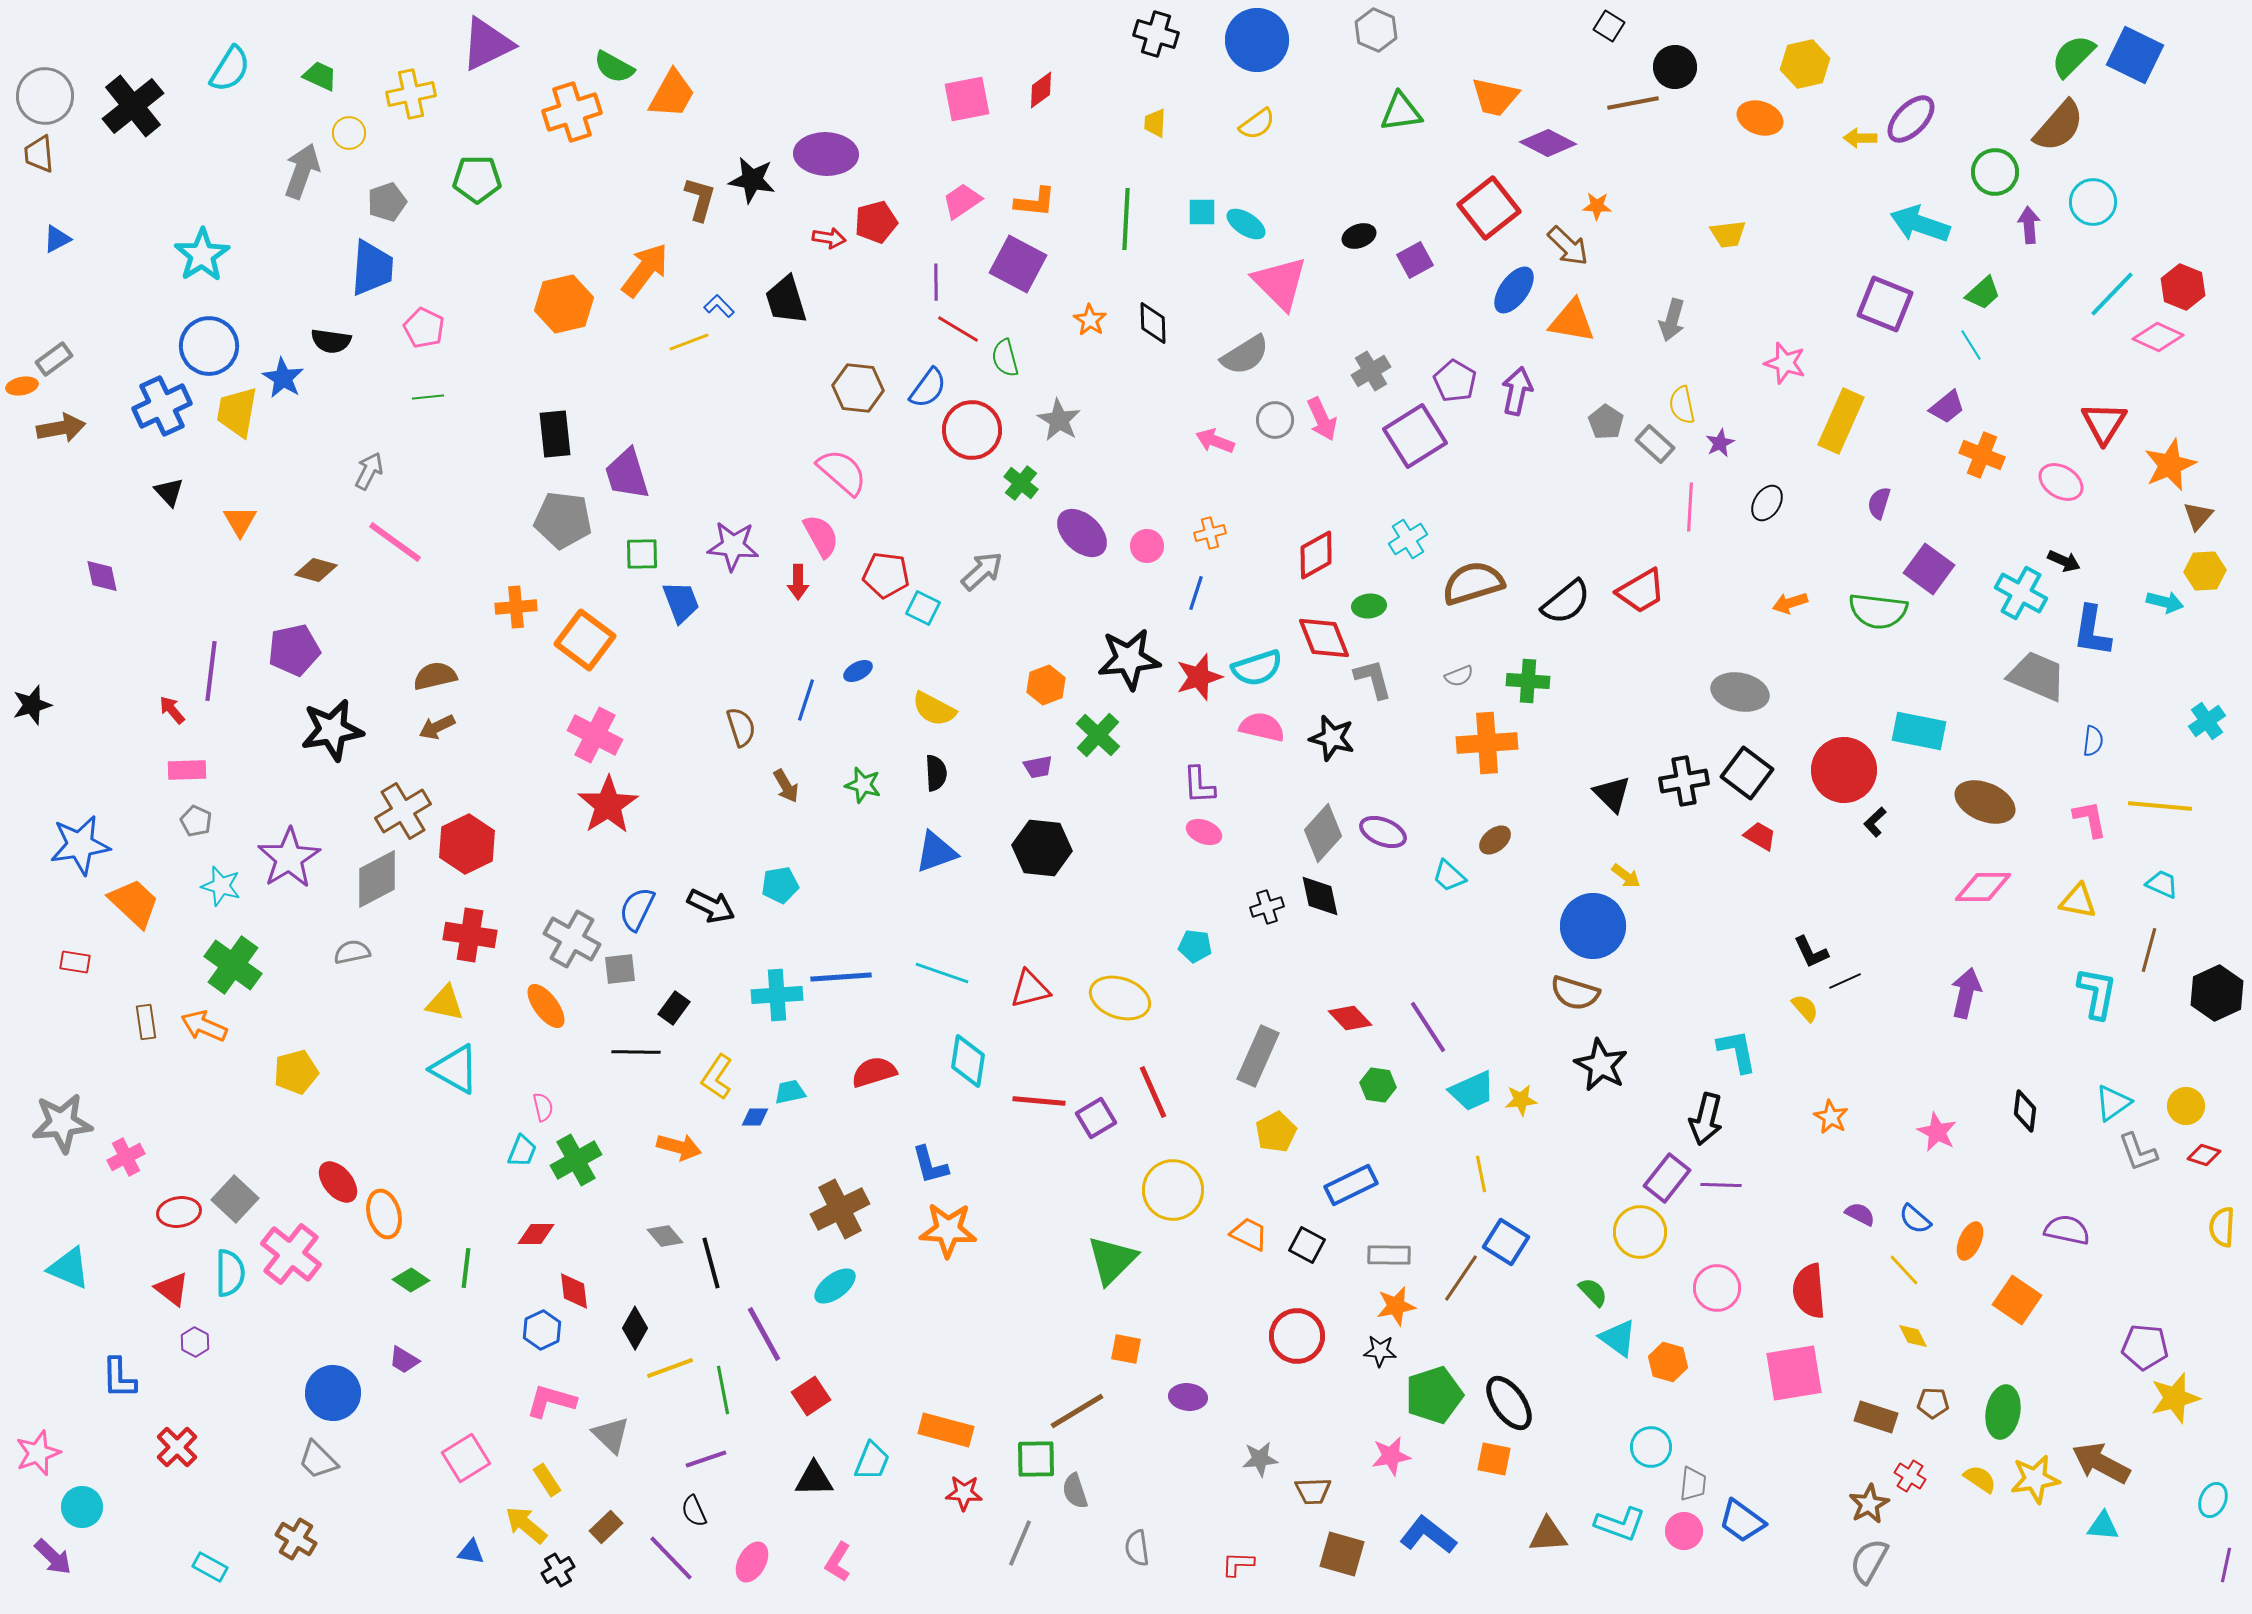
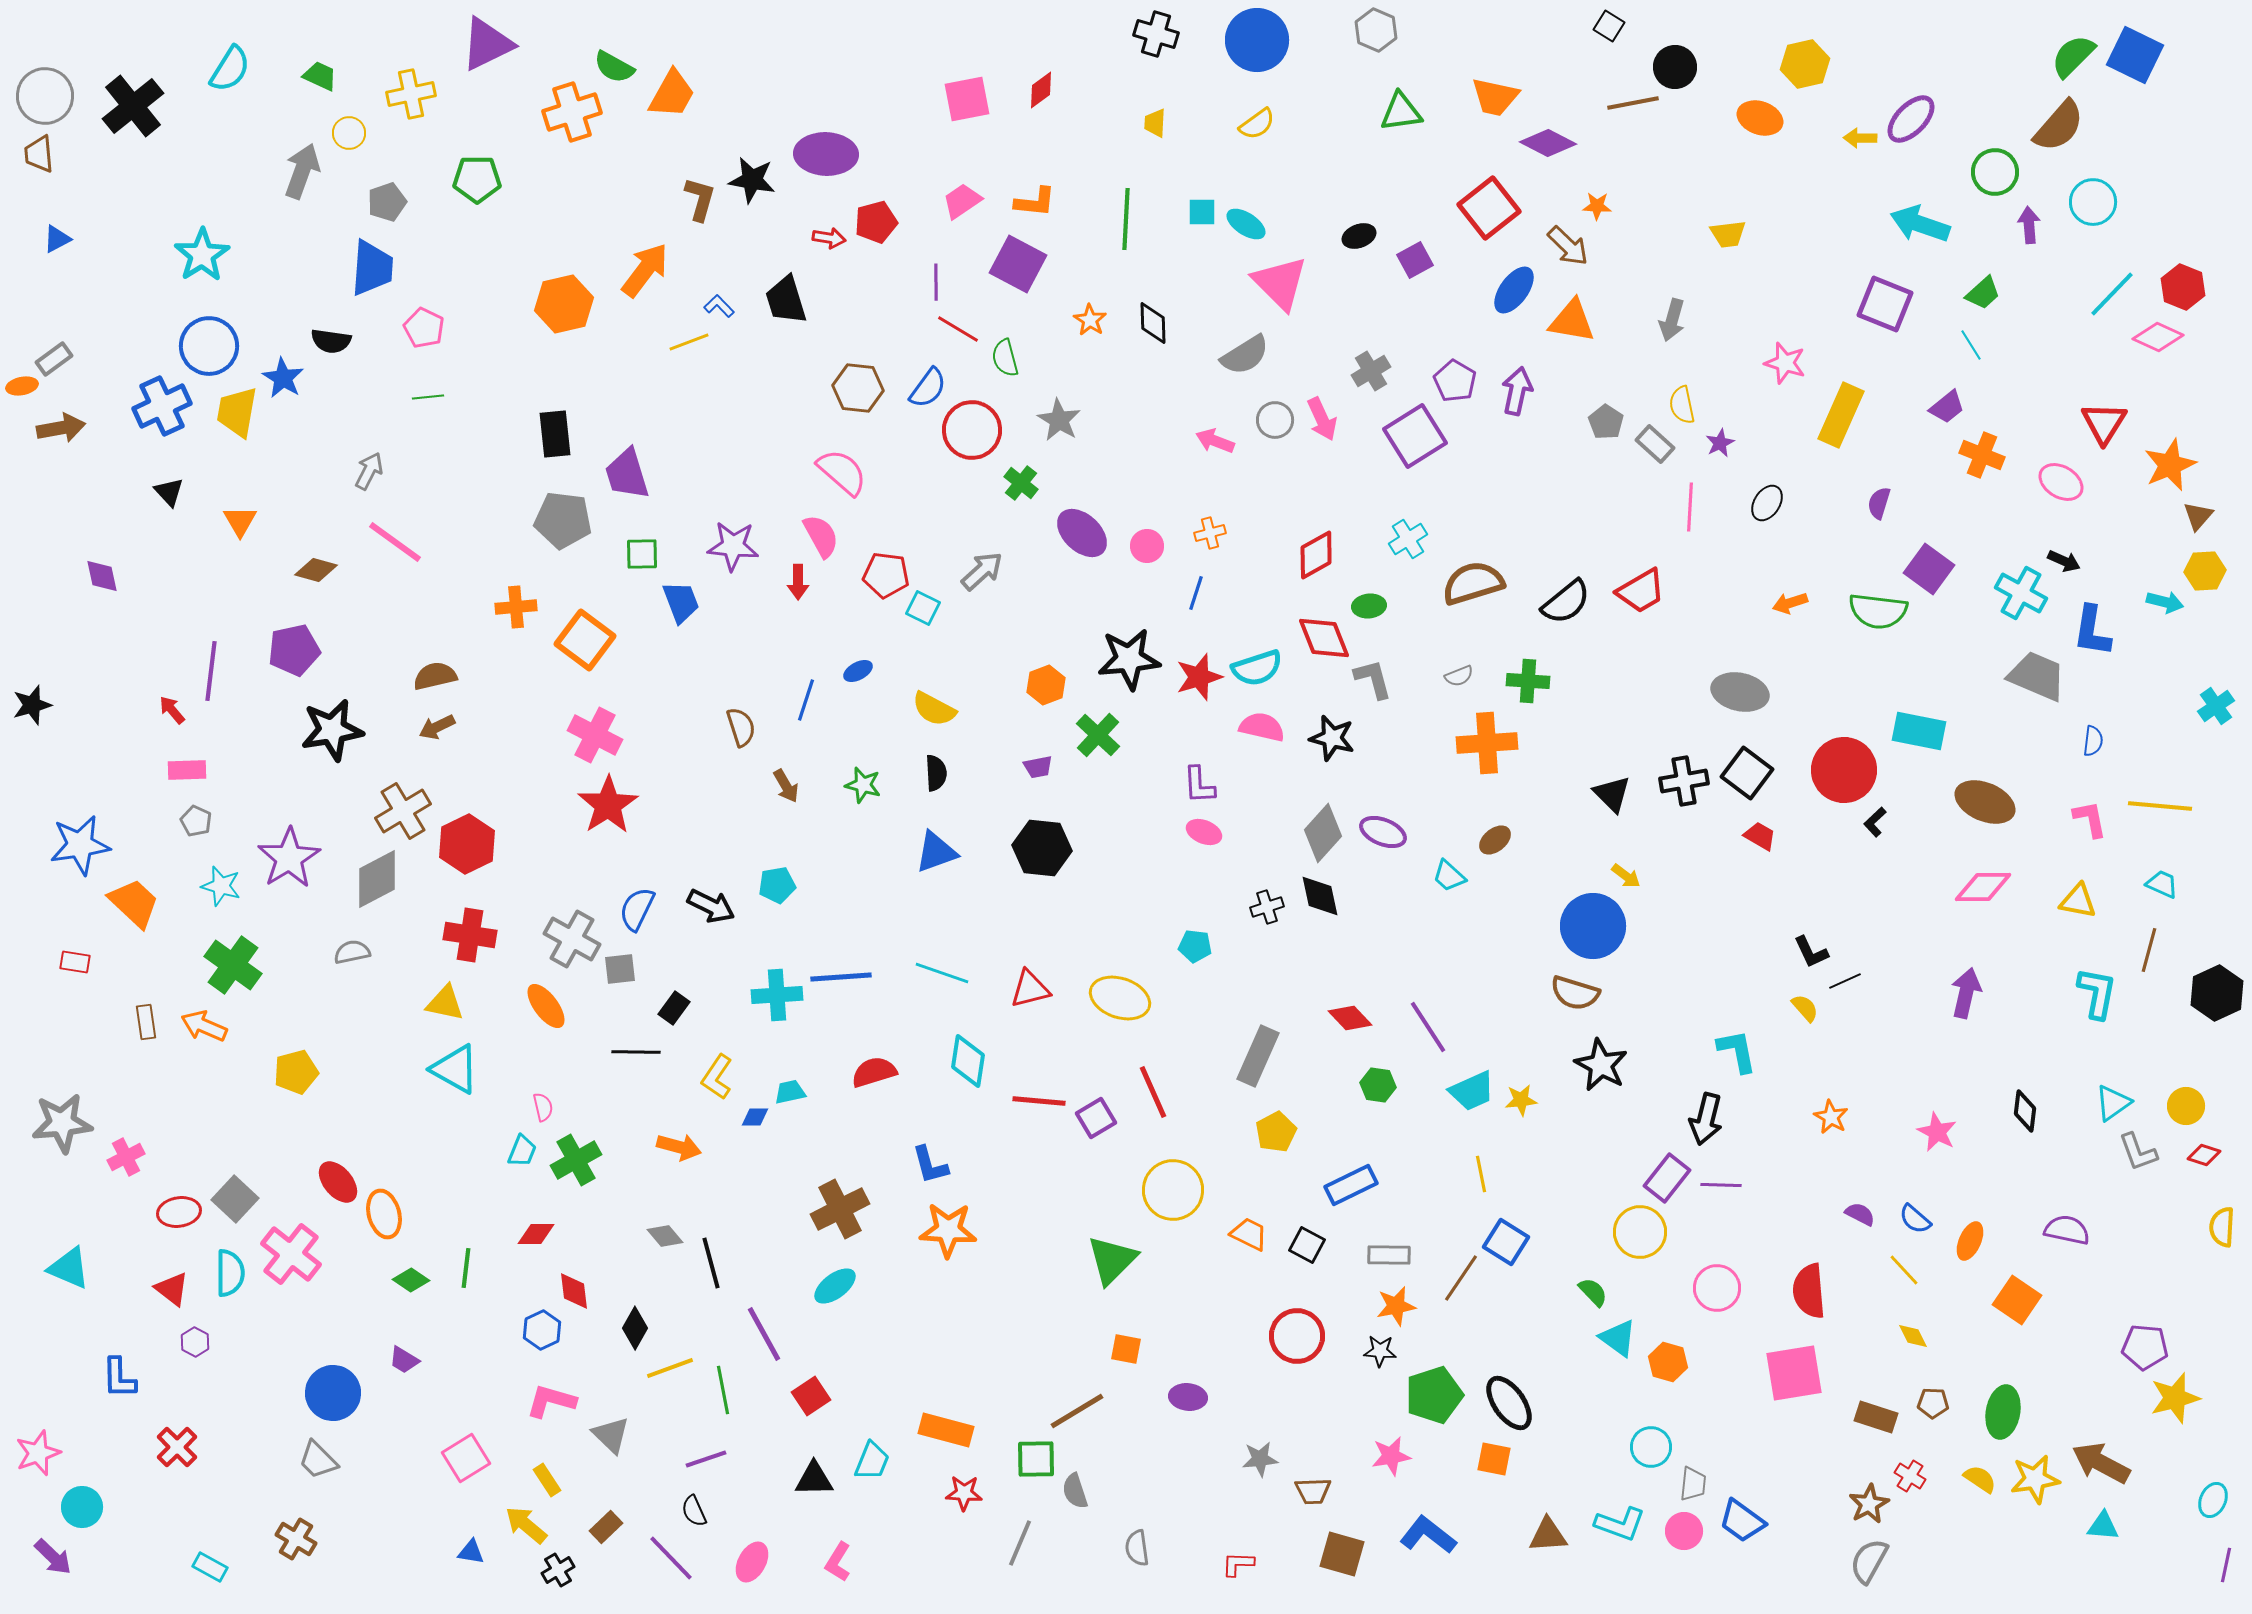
yellow rectangle at (1841, 421): moved 6 px up
cyan cross at (2207, 721): moved 9 px right, 15 px up
cyan pentagon at (780, 885): moved 3 px left
